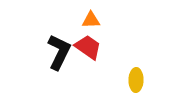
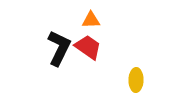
black L-shape: moved 4 px up
